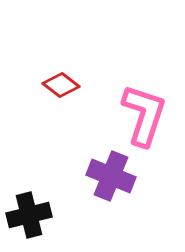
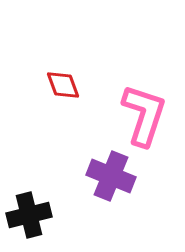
red diamond: moved 2 px right; rotated 33 degrees clockwise
